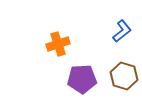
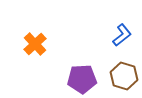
blue L-shape: moved 4 px down
orange cross: moved 23 px left; rotated 25 degrees counterclockwise
